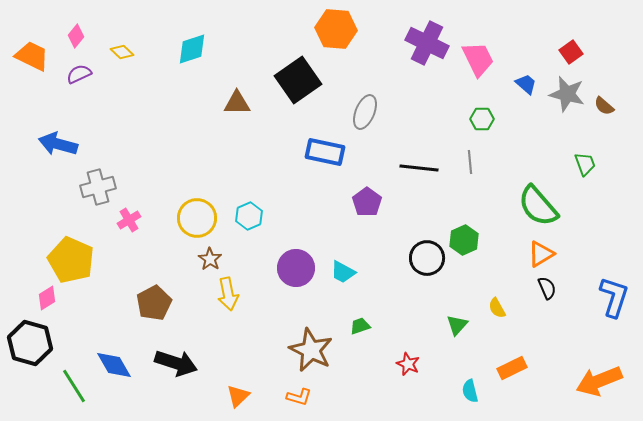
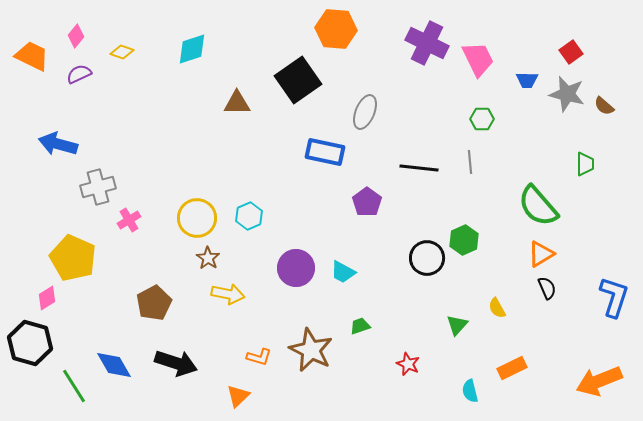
yellow diamond at (122, 52): rotated 25 degrees counterclockwise
blue trapezoid at (526, 84): moved 1 px right, 4 px up; rotated 140 degrees clockwise
green trapezoid at (585, 164): rotated 20 degrees clockwise
brown star at (210, 259): moved 2 px left, 1 px up
yellow pentagon at (71, 260): moved 2 px right, 2 px up
yellow arrow at (228, 294): rotated 68 degrees counterclockwise
orange L-shape at (299, 397): moved 40 px left, 40 px up
